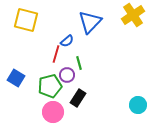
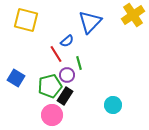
red line: rotated 48 degrees counterclockwise
black rectangle: moved 13 px left, 2 px up
cyan circle: moved 25 px left
pink circle: moved 1 px left, 3 px down
